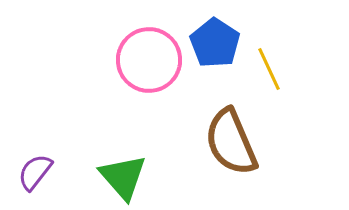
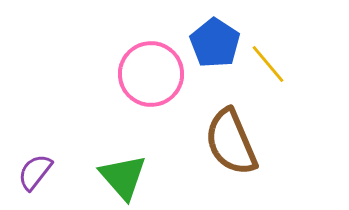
pink circle: moved 2 px right, 14 px down
yellow line: moved 1 px left, 5 px up; rotated 15 degrees counterclockwise
